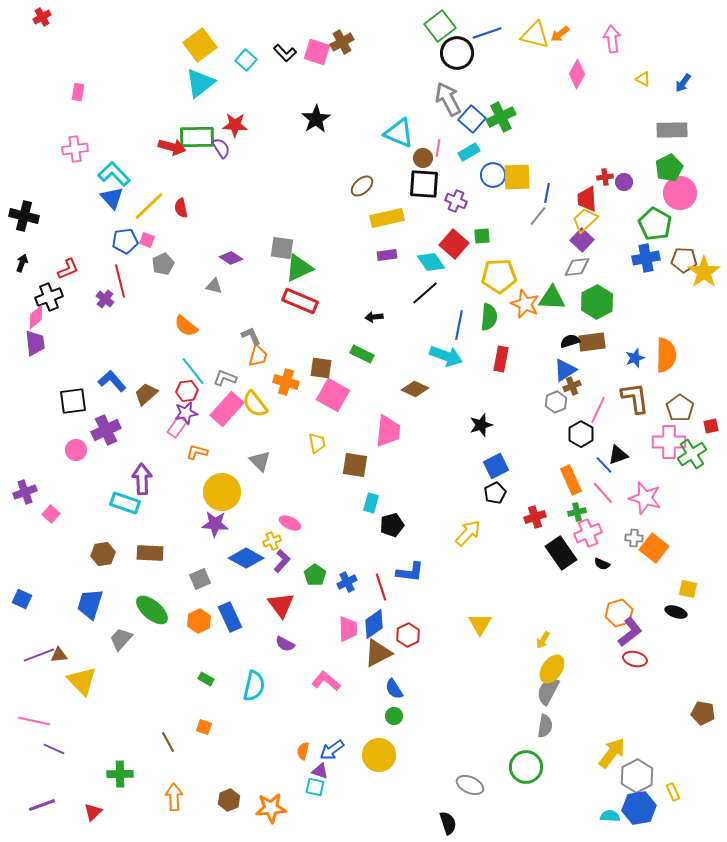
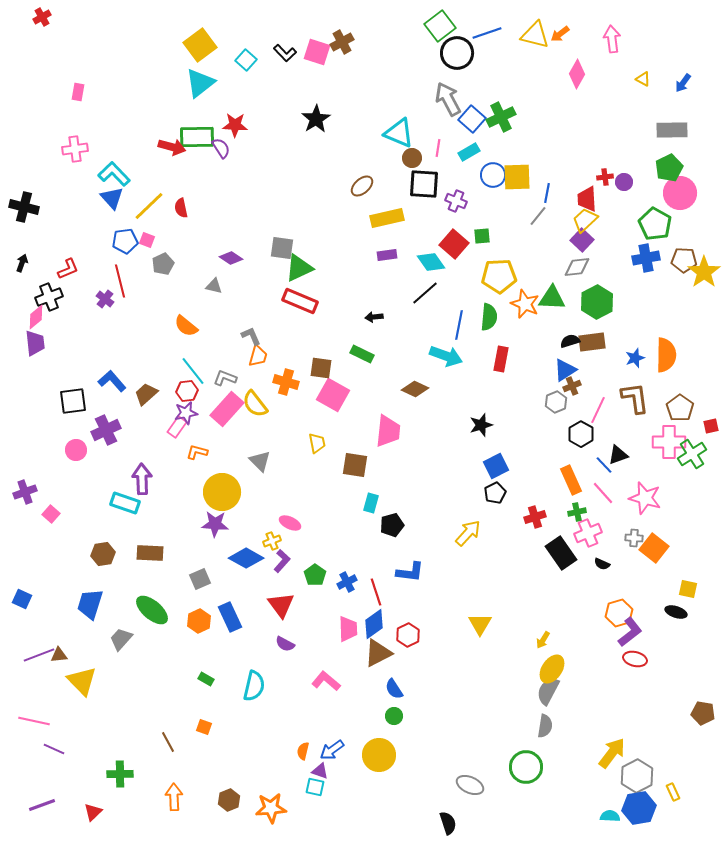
brown circle at (423, 158): moved 11 px left
black cross at (24, 216): moved 9 px up
red line at (381, 587): moved 5 px left, 5 px down
